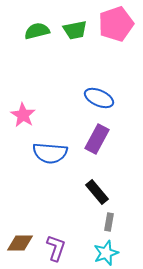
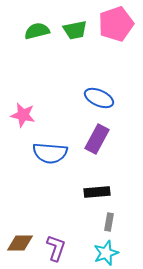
pink star: rotated 20 degrees counterclockwise
black rectangle: rotated 55 degrees counterclockwise
